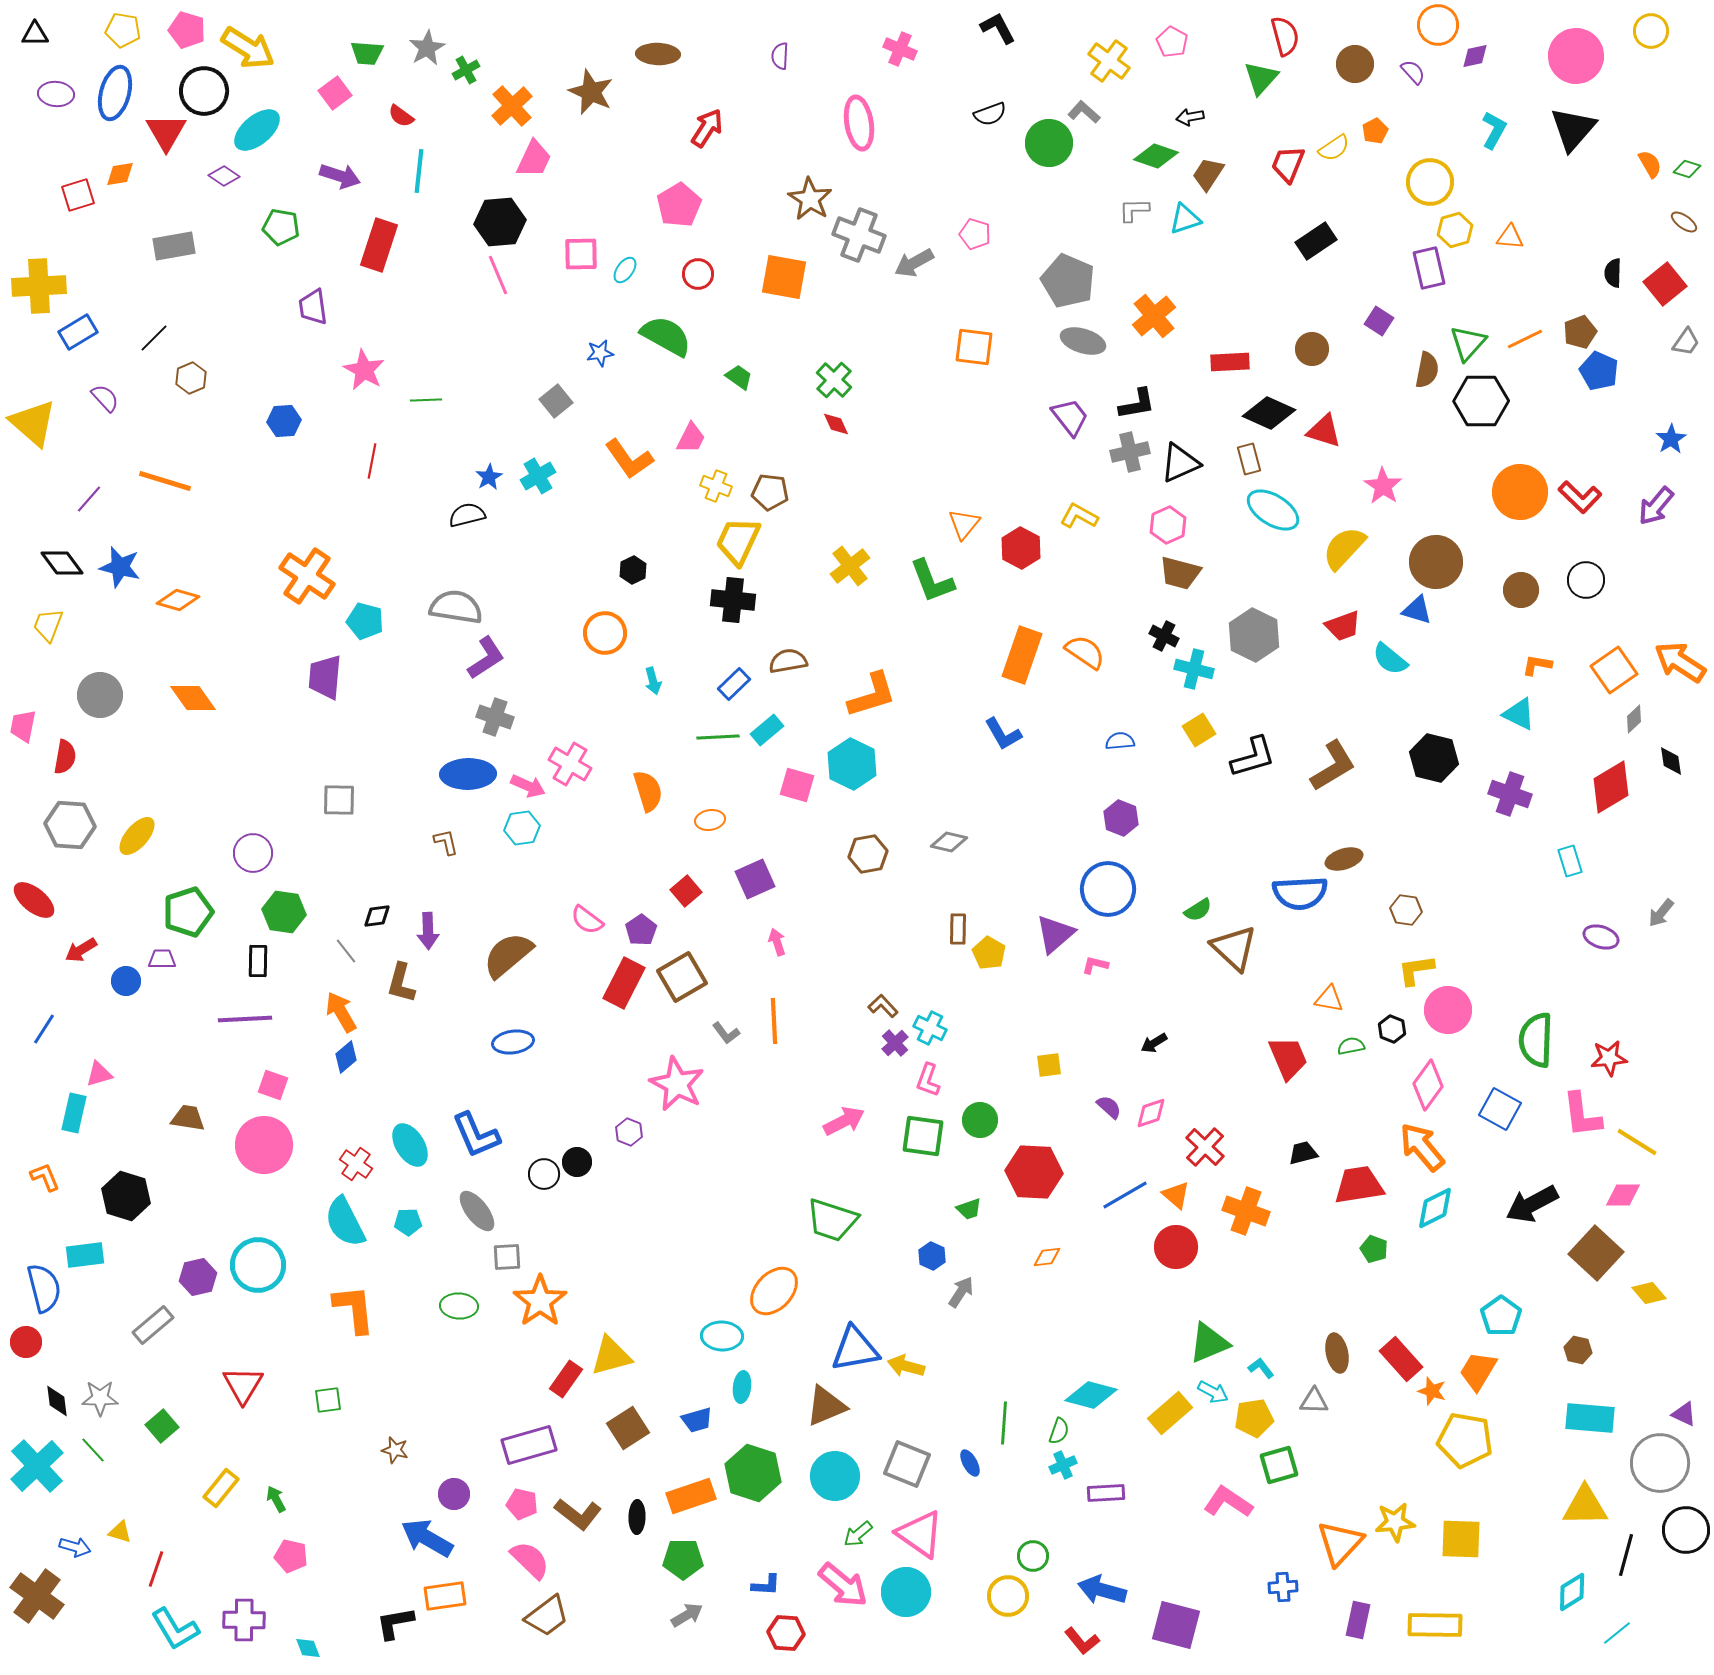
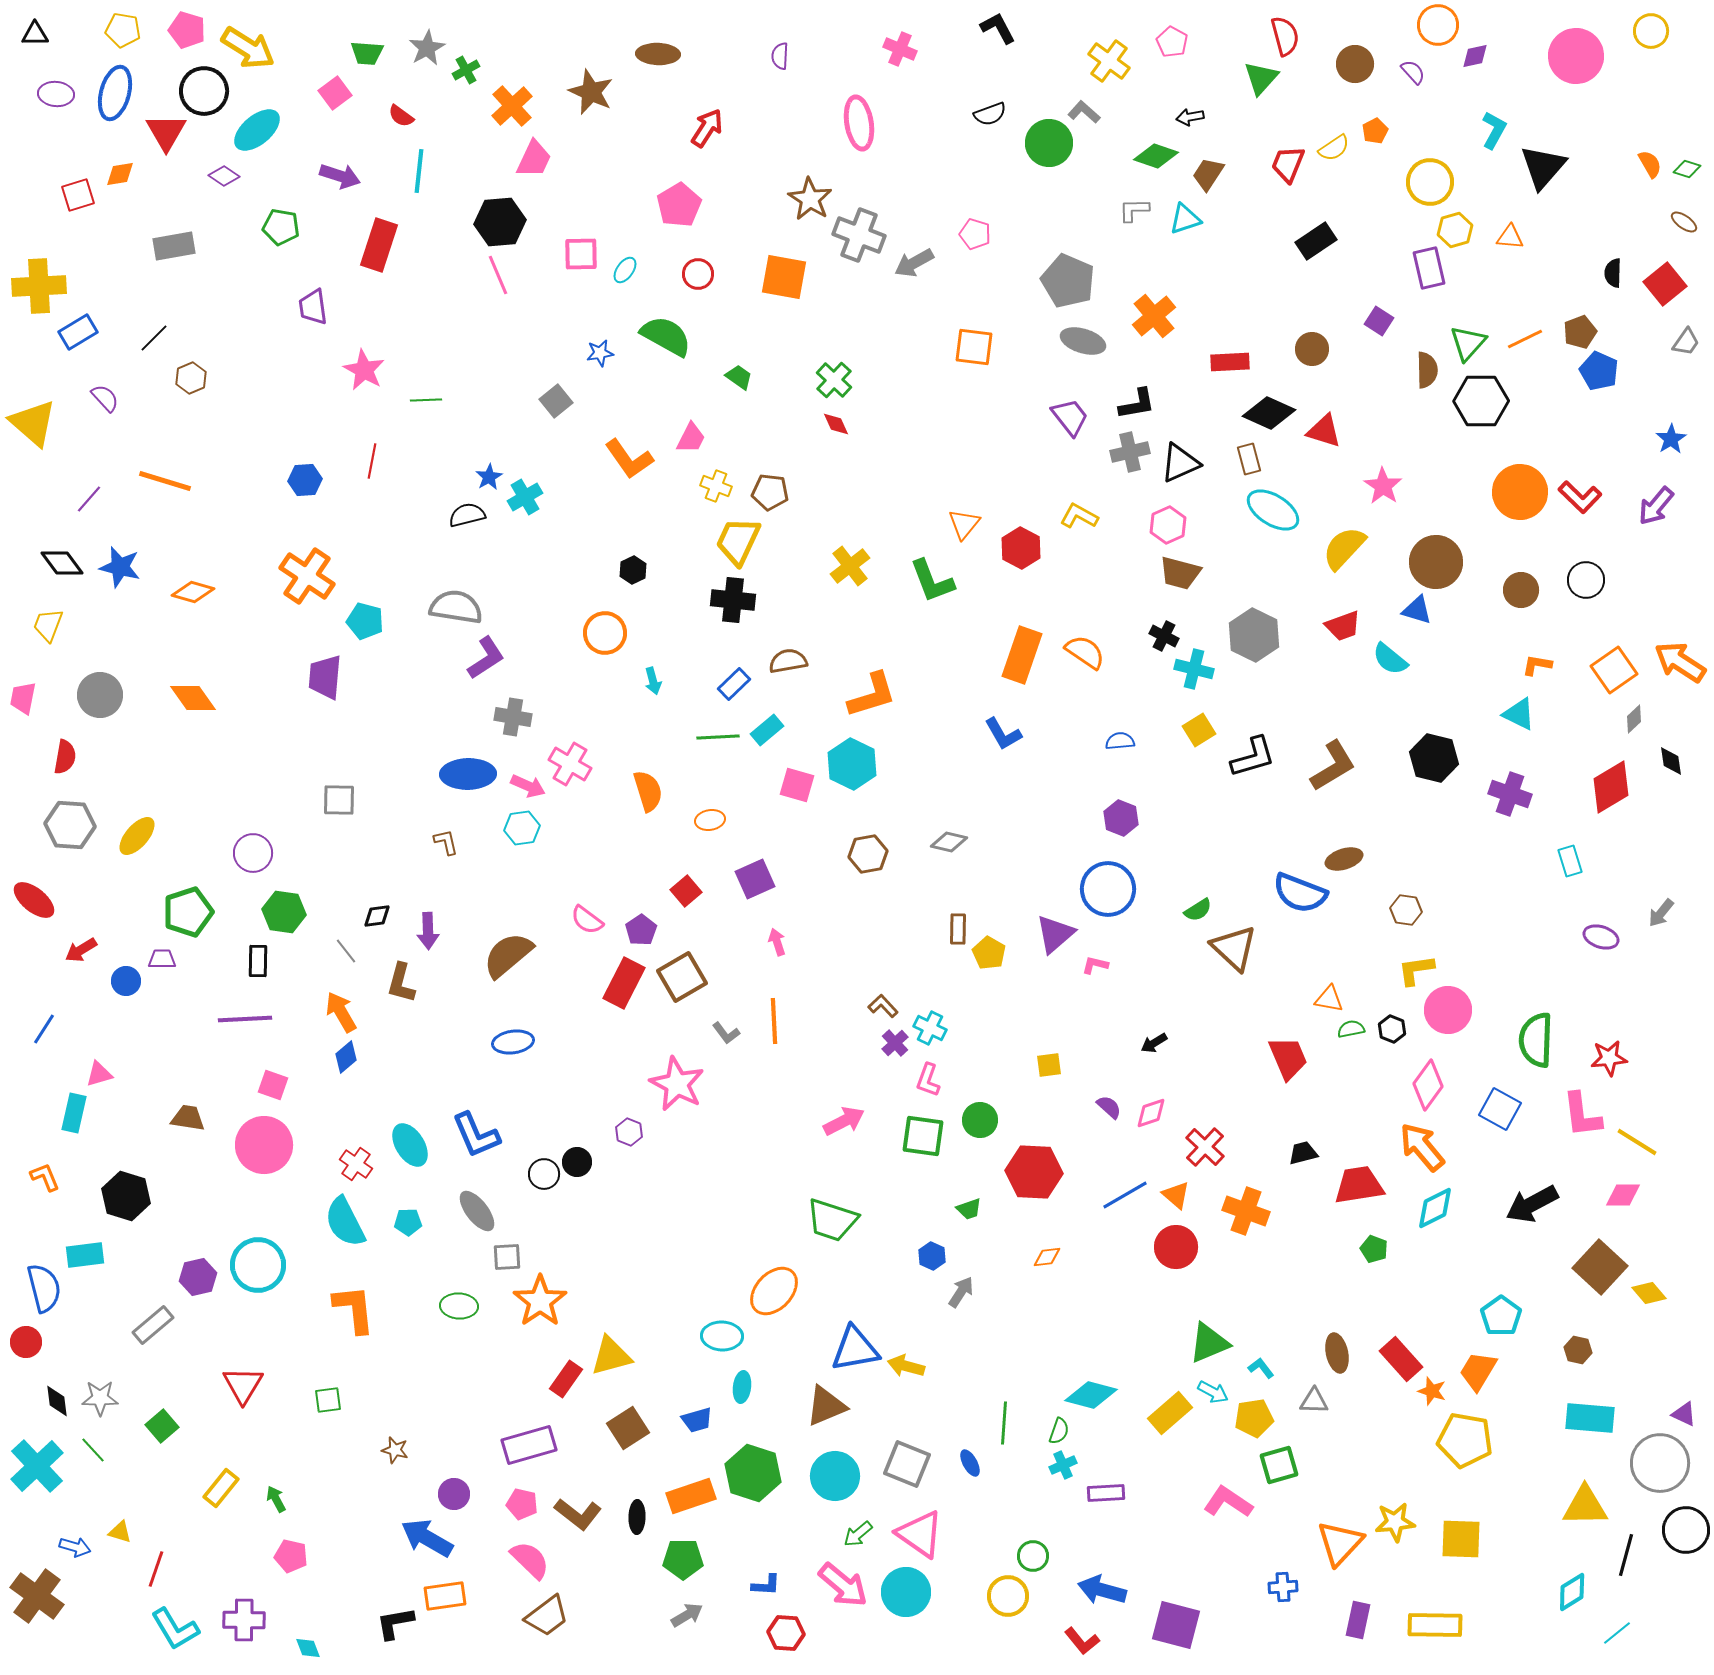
black triangle at (1573, 129): moved 30 px left, 38 px down
brown semicircle at (1427, 370): rotated 12 degrees counterclockwise
blue hexagon at (284, 421): moved 21 px right, 59 px down
cyan cross at (538, 476): moved 13 px left, 21 px down
orange diamond at (178, 600): moved 15 px right, 8 px up
gray cross at (495, 717): moved 18 px right; rotated 9 degrees counterclockwise
pink trapezoid at (23, 726): moved 28 px up
blue semicircle at (1300, 893): rotated 24 degrees clockwise
green semicircle at (1351, 1046): moved 17 px up
brown square at (1596, 1253): moved 4 px right, 14 px down
